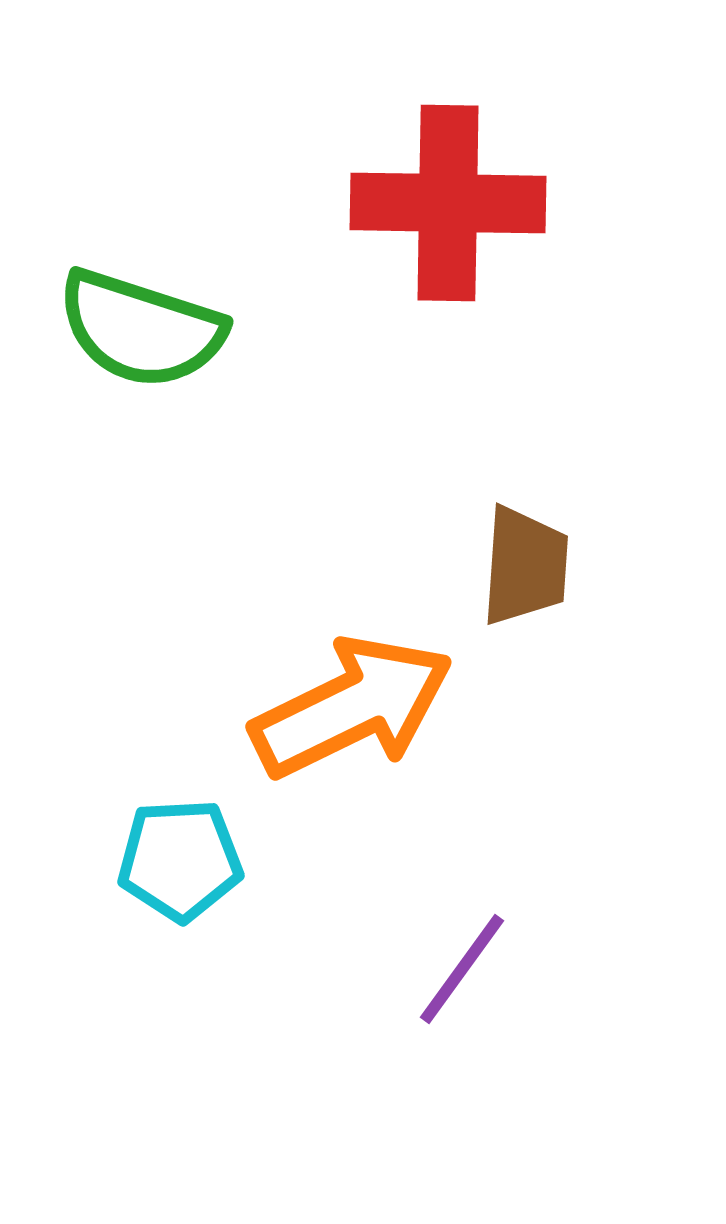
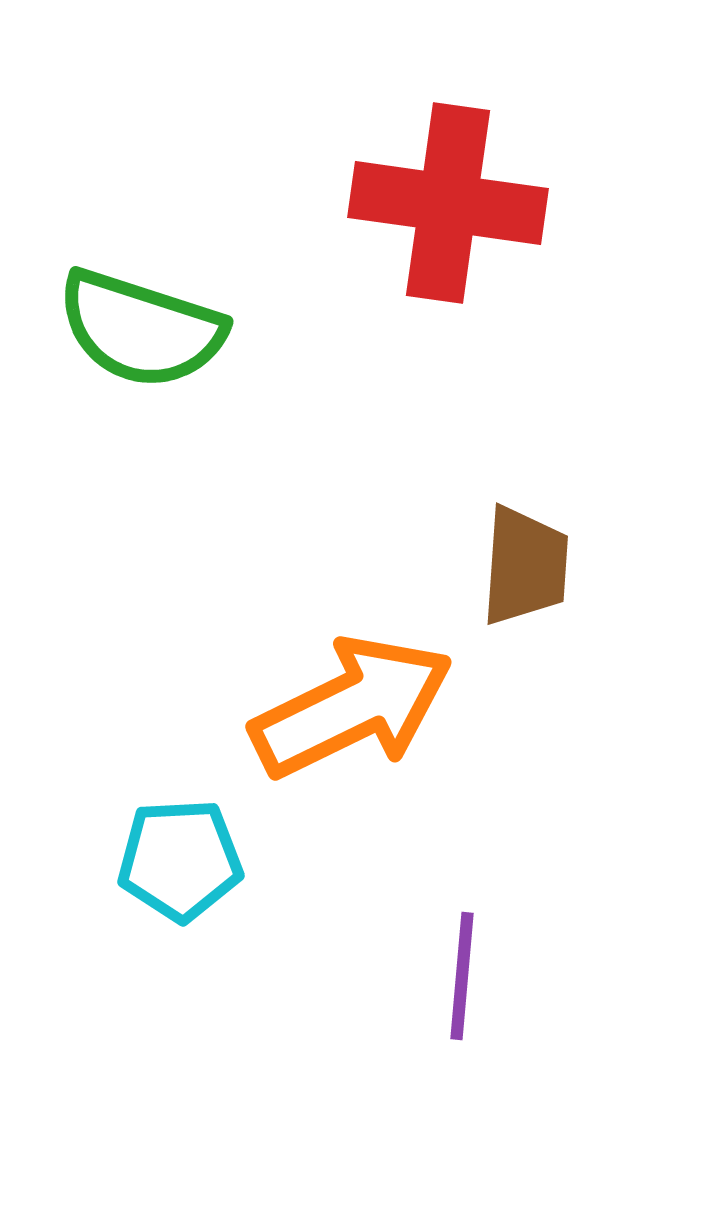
red cross: rotated 7 degrees clockwise
purple line: moved 7 px down; rotated 31 degrees counterclockwise
